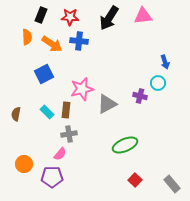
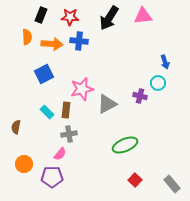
orange arrow: rotated 30 degrees counterclockwise
brown semicircle: moved 13 px down
